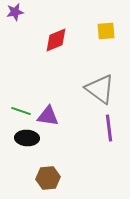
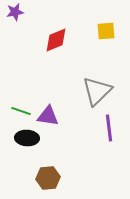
gray triangle: moved 3 px left, 2 px down; rotated 40 degrees clockwise
